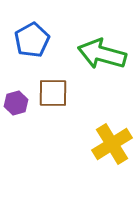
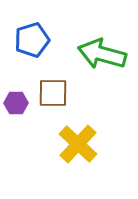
blue pentagon: rotated 12 degrees clockwise
purple hexagon: rotated 15 degrees clockwise
yellow cross: moved 34 px left; rotated 15 degrees counterclockwise
